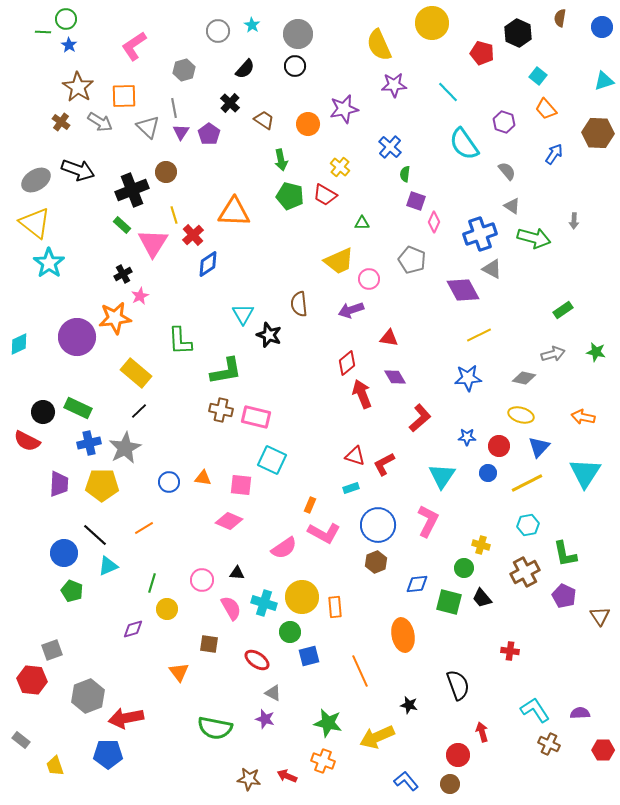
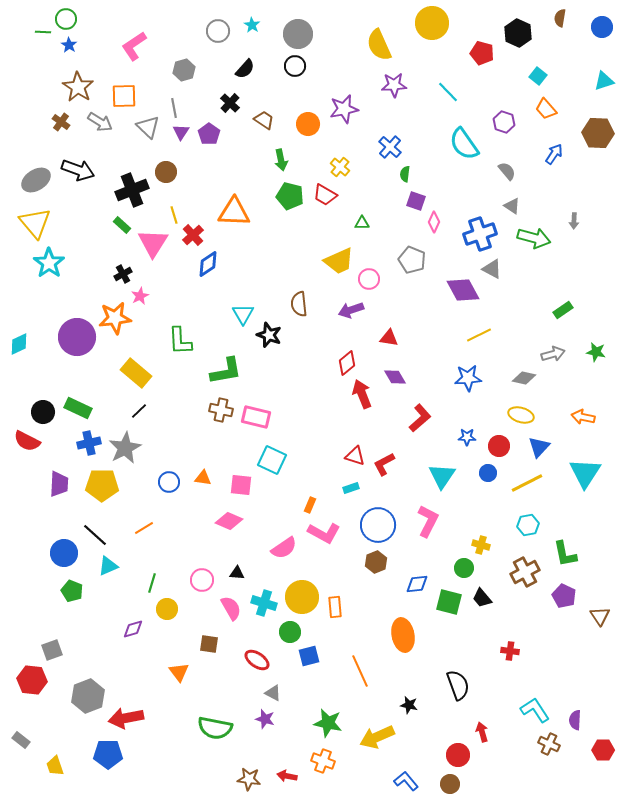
yellow triangle at (35, 223): rotated 12 degrees clockwise
purple semicircle at (580, 713): moved 5 px left, 7 px down; rotated 84 degrees counterclockwise
red arrow at (287, 776): rotated 12 degrees counterclockwise
